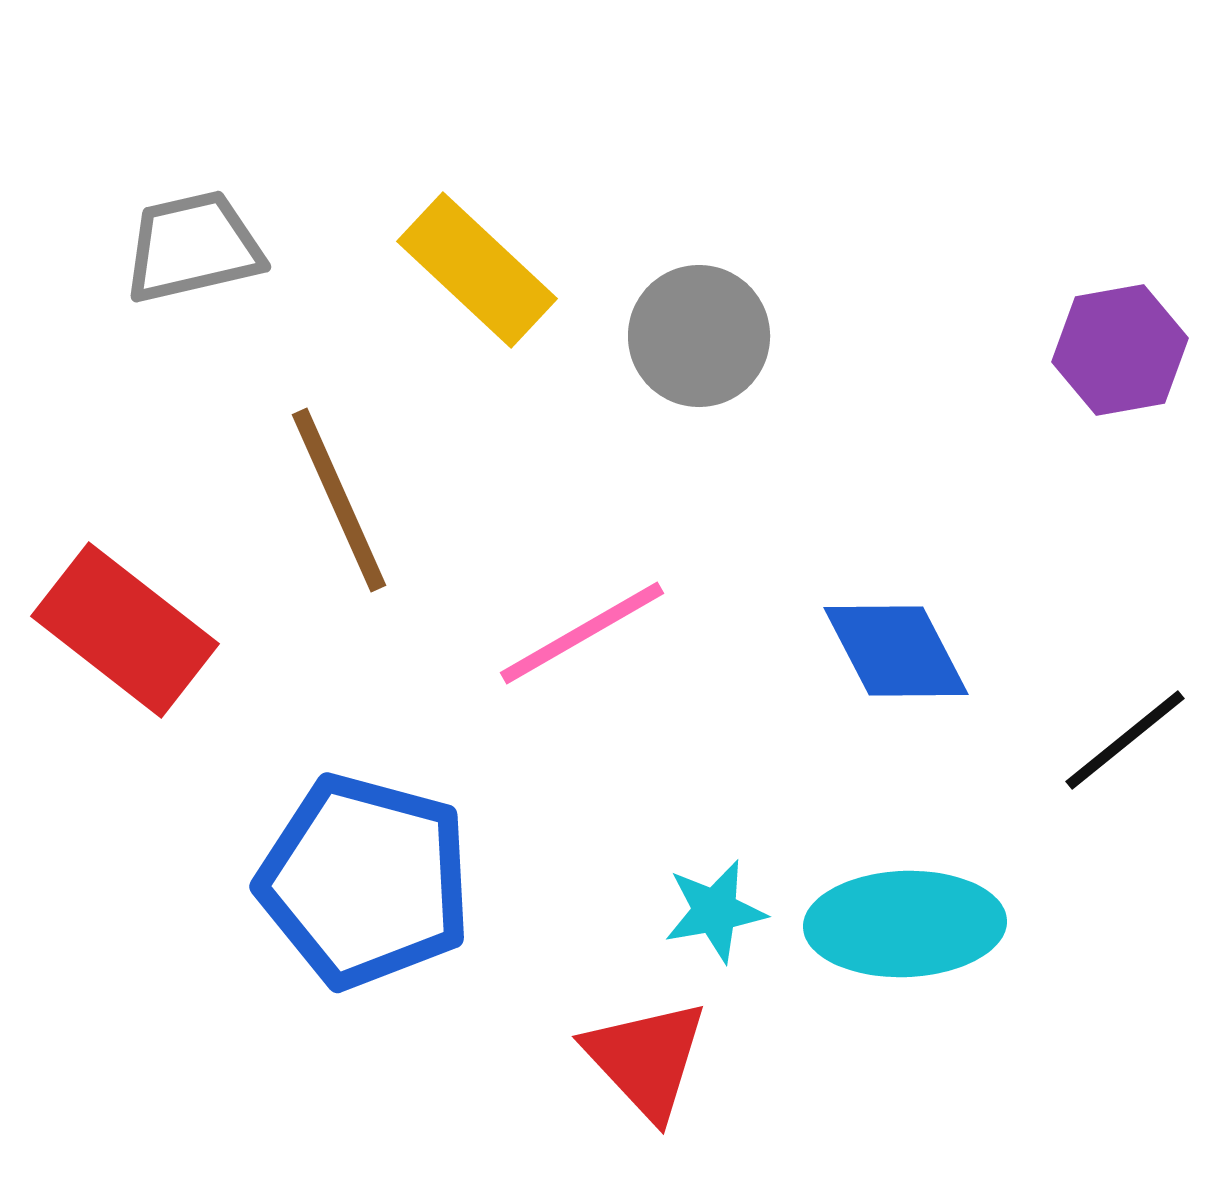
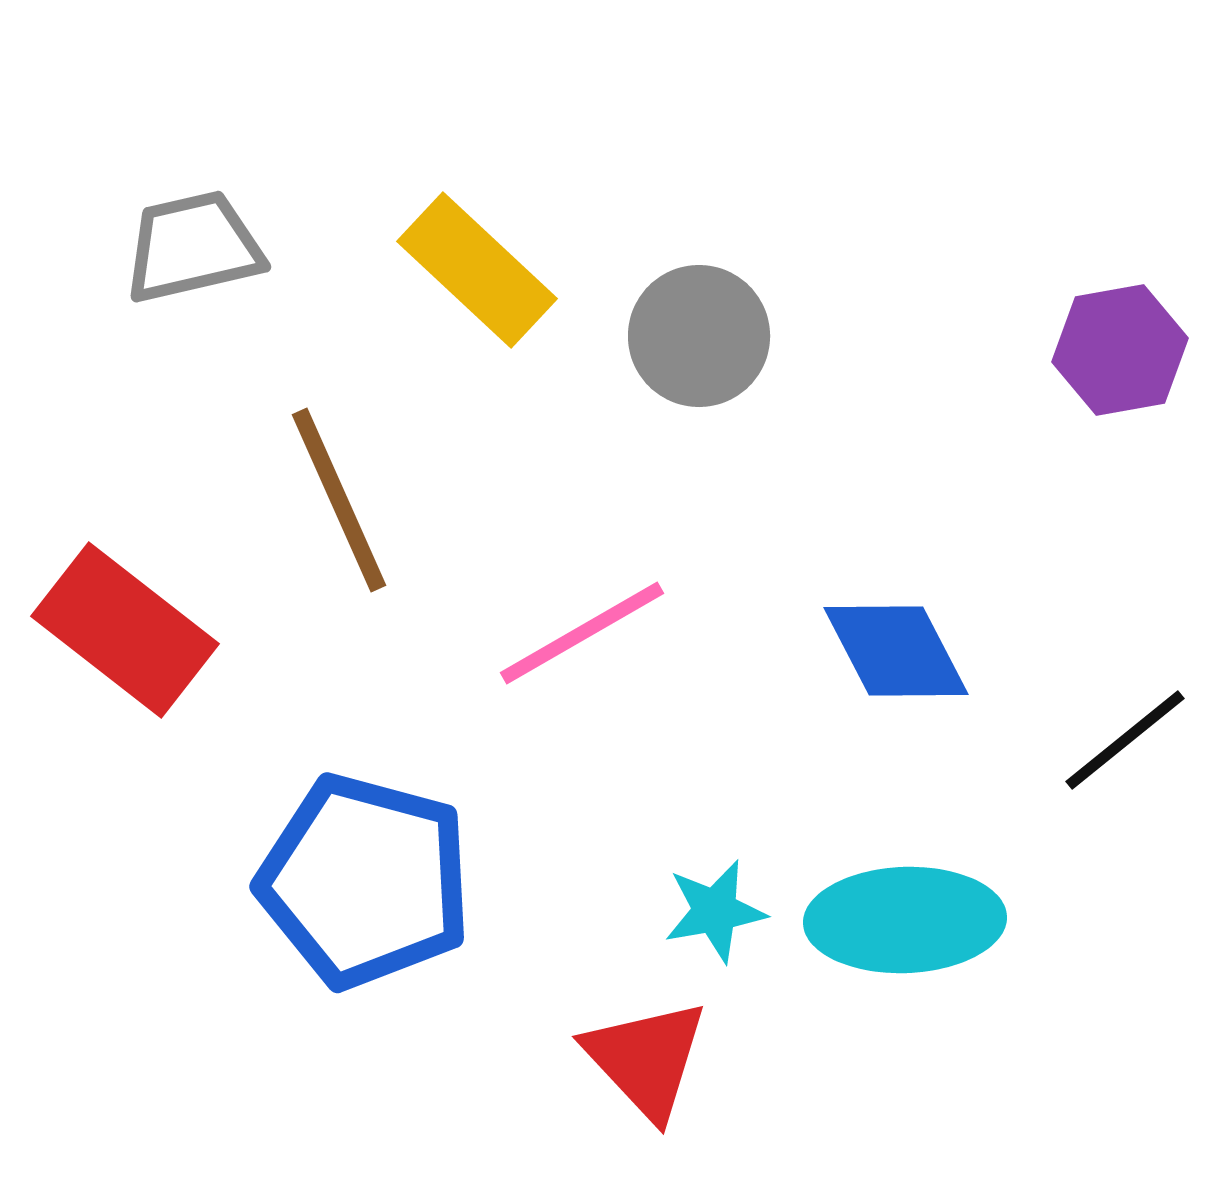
cyan ellipse: moved 4 px up
